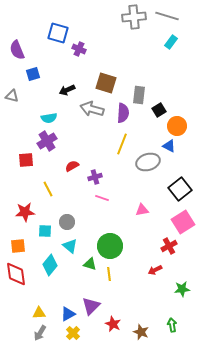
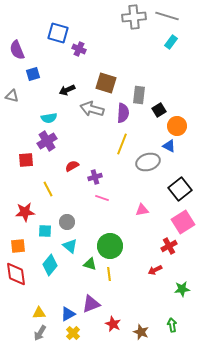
purple triangle at (91, 306): moved 2 px up; rotated 24 degrees clockwise
